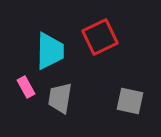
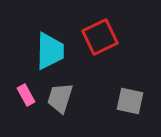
pink rectangle: moved 8 px down
gray trapezoid: rotated 8 degrees clockwise
